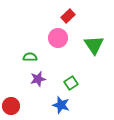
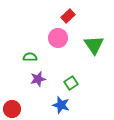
red circle: moved 1 px right, 3 px down
